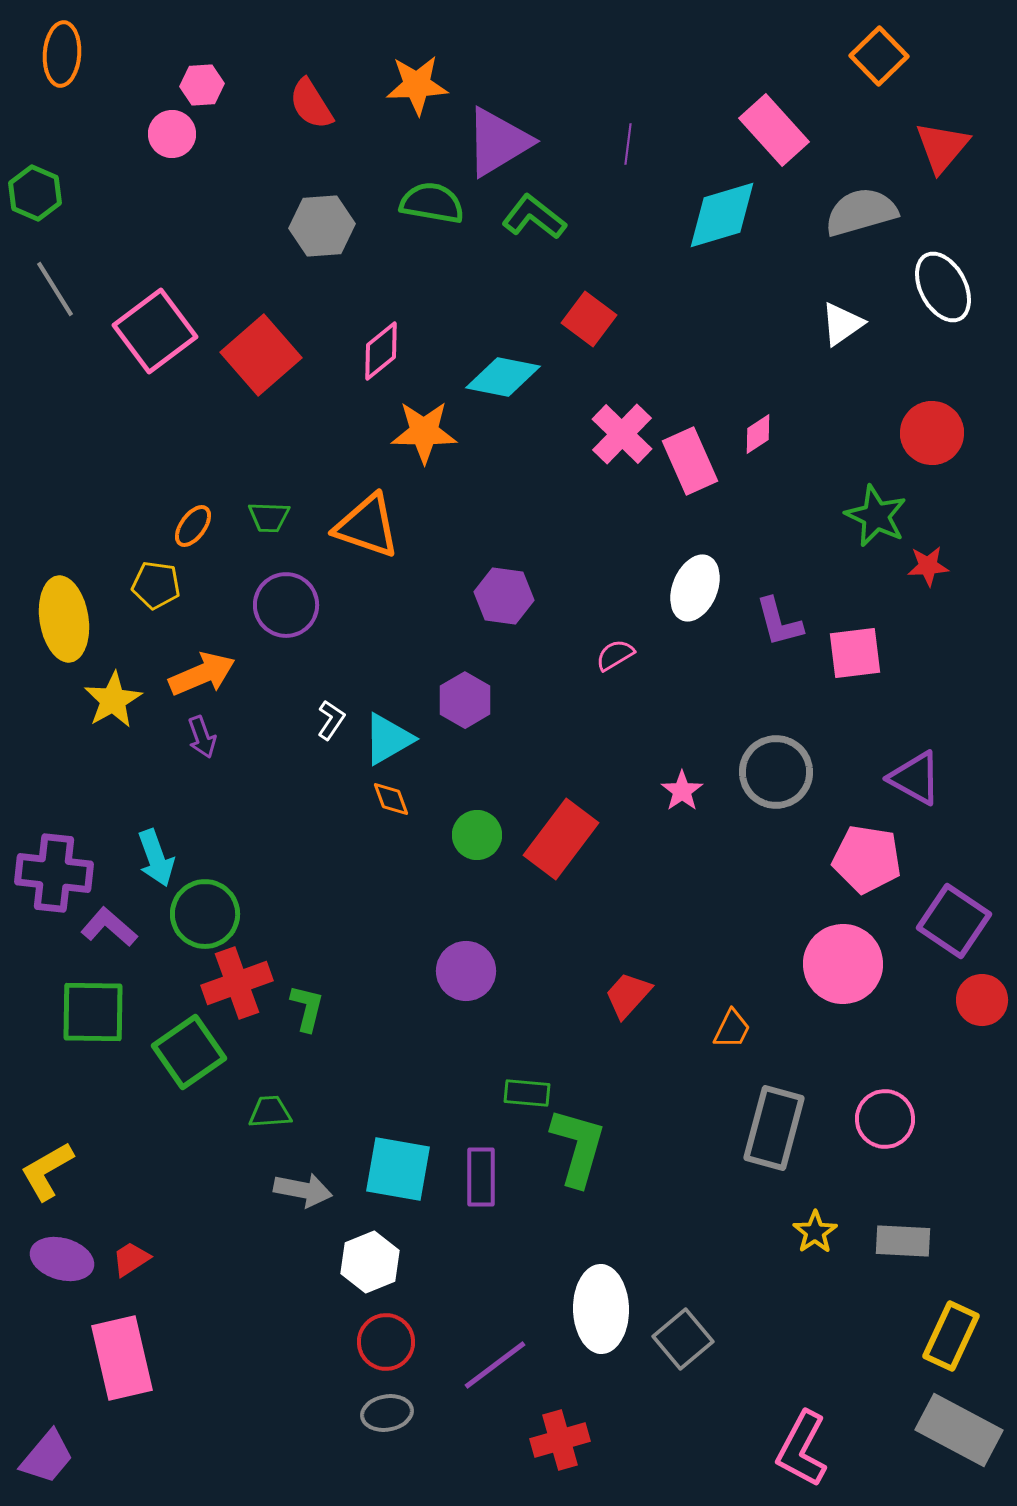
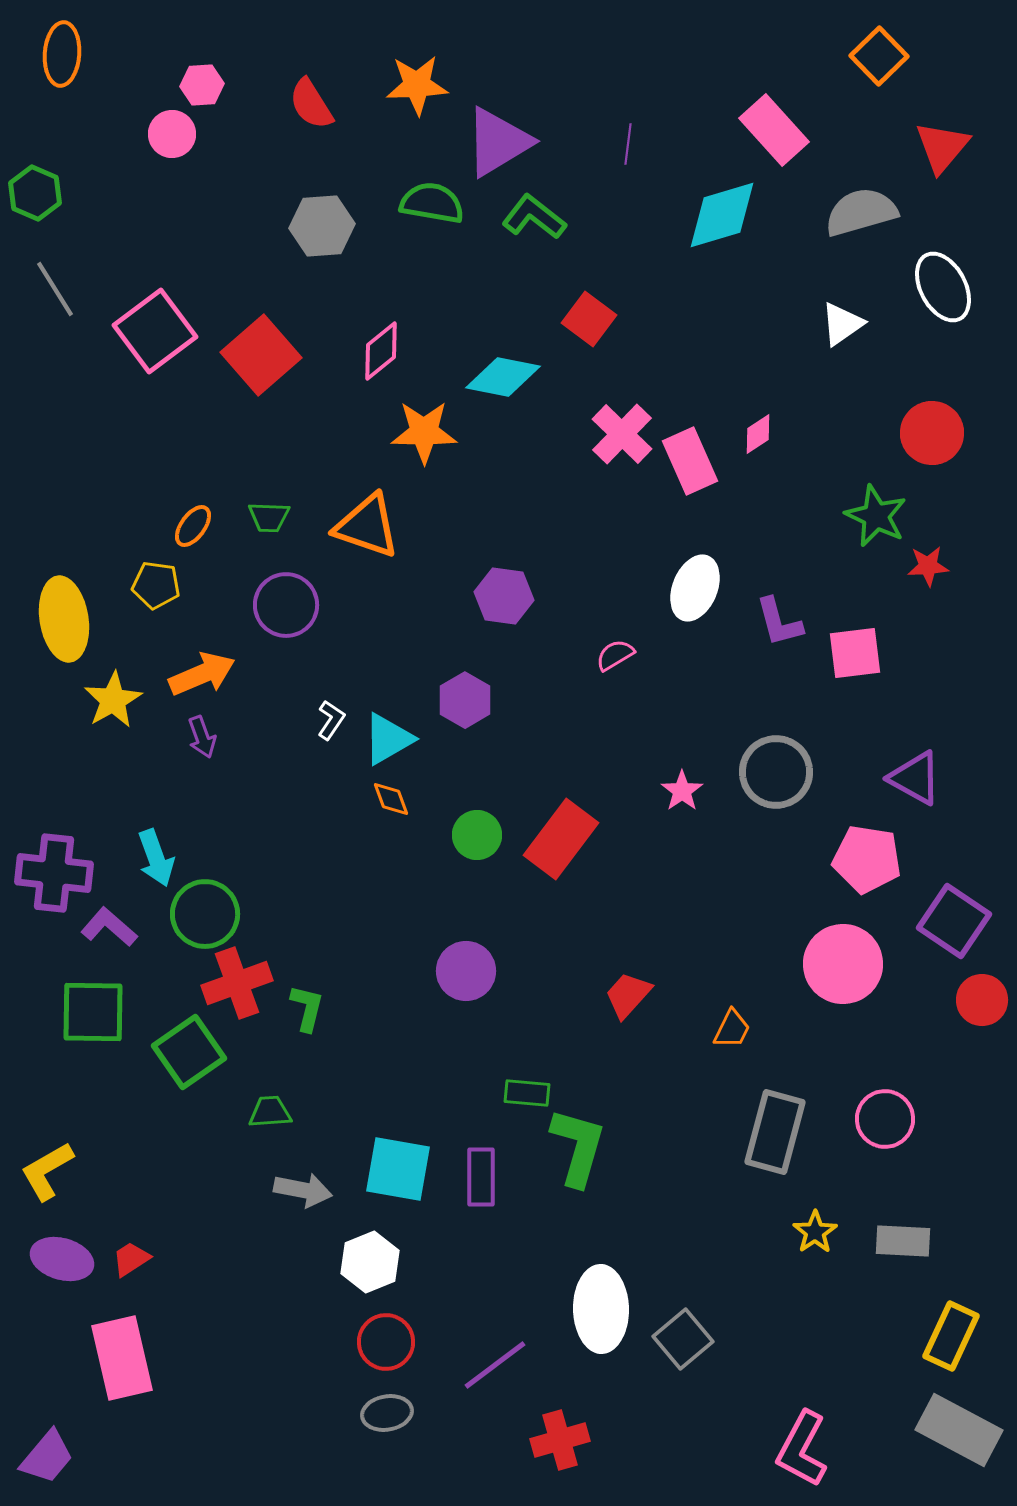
gray rectangle at (774, 1128): moved 1 px right, 4 px down
